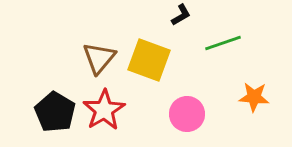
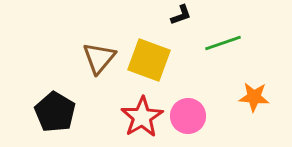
black L-shape: rotated 10 degrees clockwise
red star: moved 38 px right, 7 px down
pink circle: moved 1 px right, 2 px down
